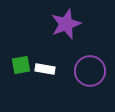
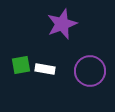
purple star: moved 4 px left
